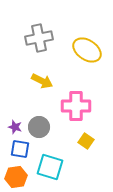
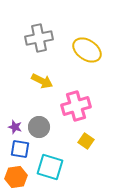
pink cross: rotated 16 degrees counterclockwise
